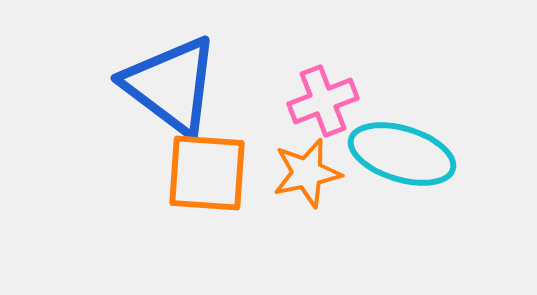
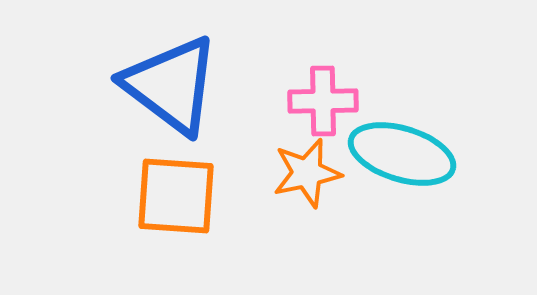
pink cross: rotated 20 degrees clockwise
orange square: moved 31 px left, 23 px down
